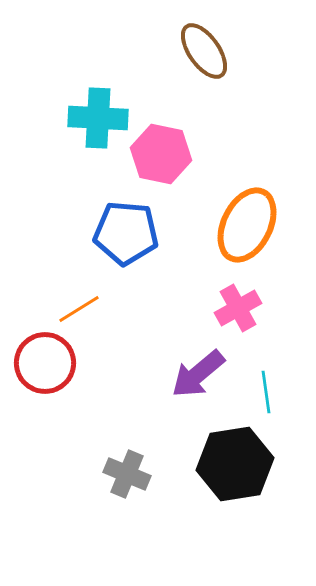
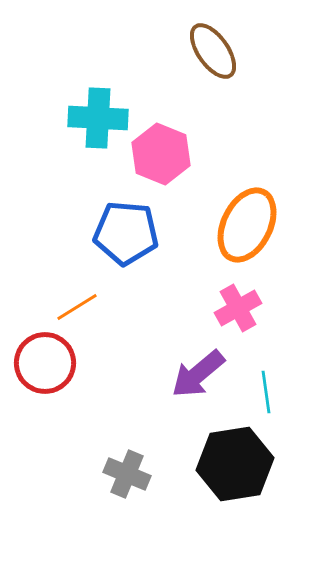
brown ellipse: moved 9 px right
pink hexagon: rotated 10 degrees clockwise
orange line: moved 2 px left, 2 px up
